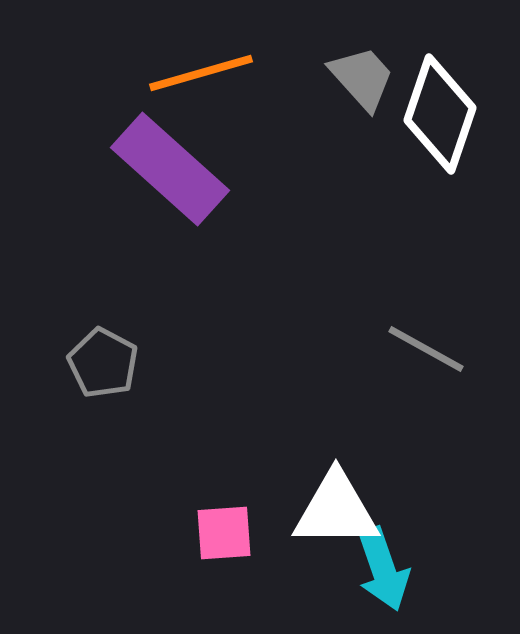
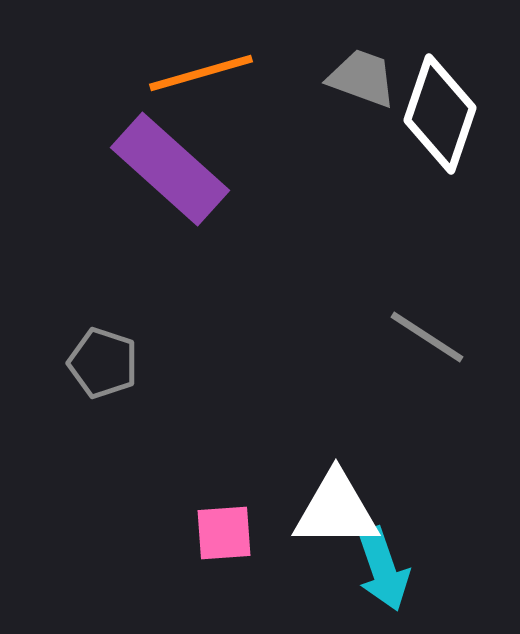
gray trapezoid: rotated 28 degrees counterclockwise
gray line: moved 1 px right, 12 px up; rotated 4 degrees clockwise
gray pentagon: rotated 10 degrees counterclockwise
